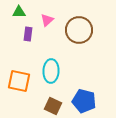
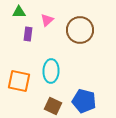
brown circle: moved 1 px right
